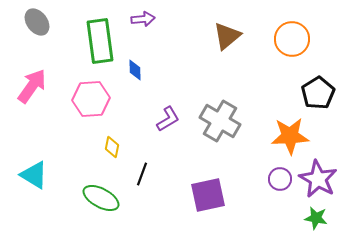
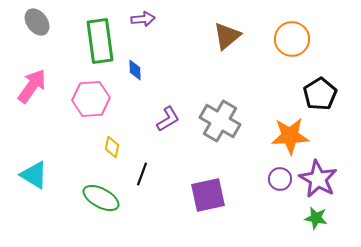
black pentagon: moved 2 px right, 1 px down
